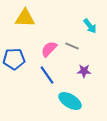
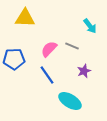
purple star: rotated 24 degrees counterclockwise
